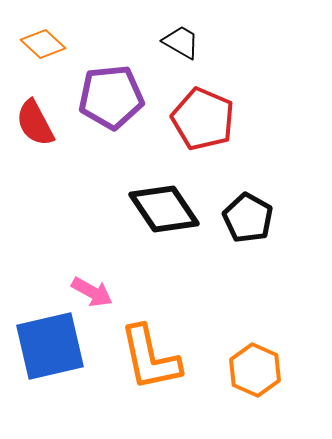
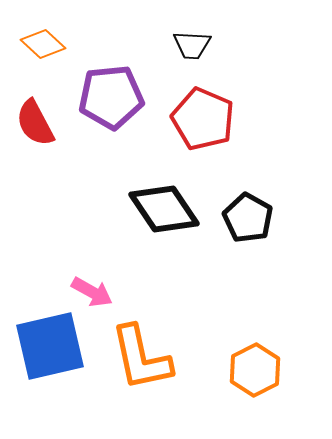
black trapezoid: moved 11 px right, 3 px down; rotated 153 degrees clockwise
orange L-shape: moved 9 px left
orange hexagon: rotated 9 degrees clockwise
